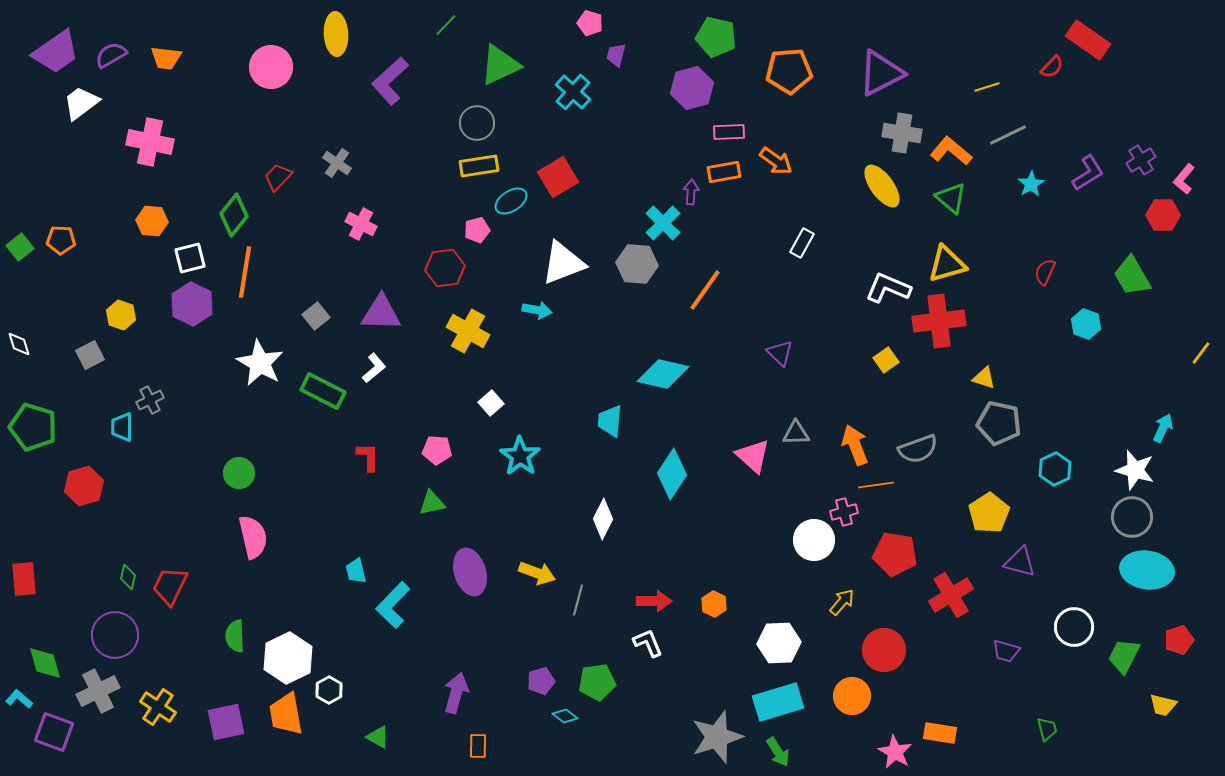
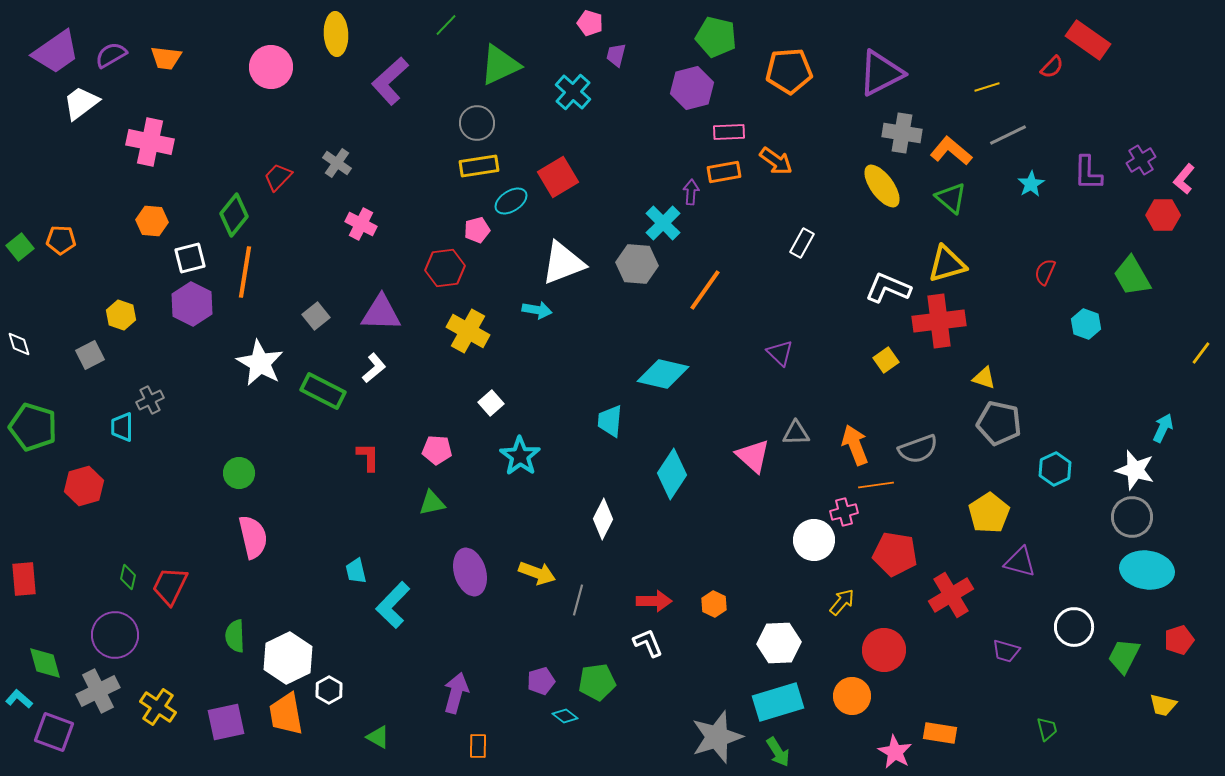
purple L-shape at (1088, 173): rotated 123 degrees clockwise
